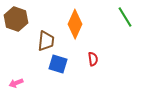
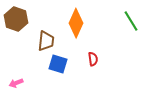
green line: moved 6 px right, 4 px down
orange diamond: moved 1 px right, 1 px up
